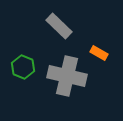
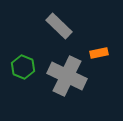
orange rectangle: rotated 42 degrees counterclockwise
gray cross: rotated 12 degrees clockwise
